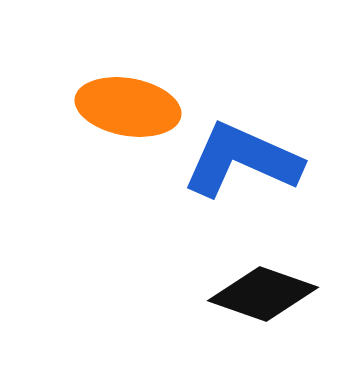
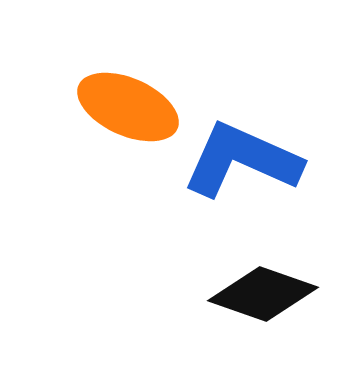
orange ellipse: rotated 14 degrees clockwise
